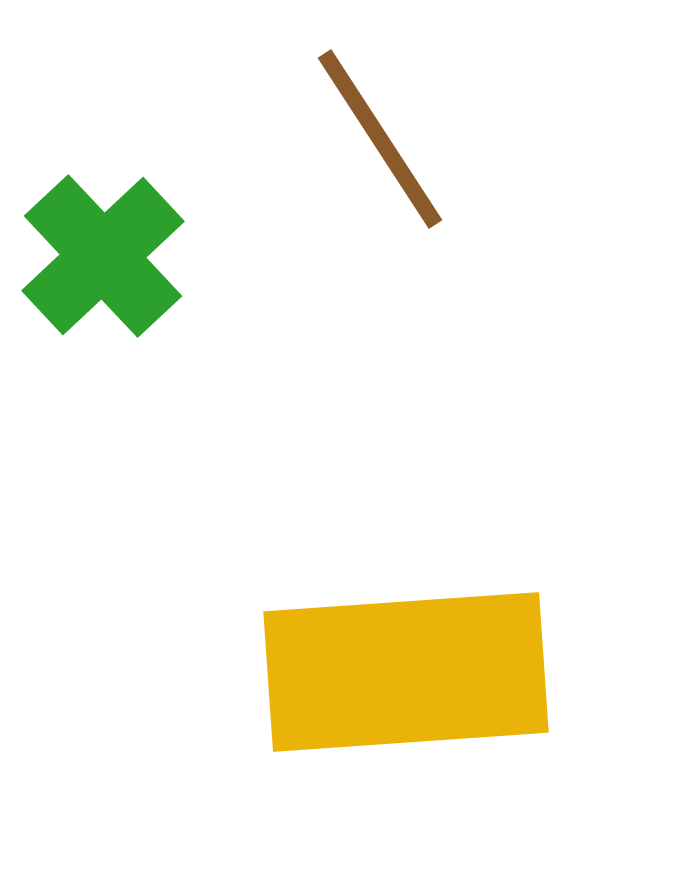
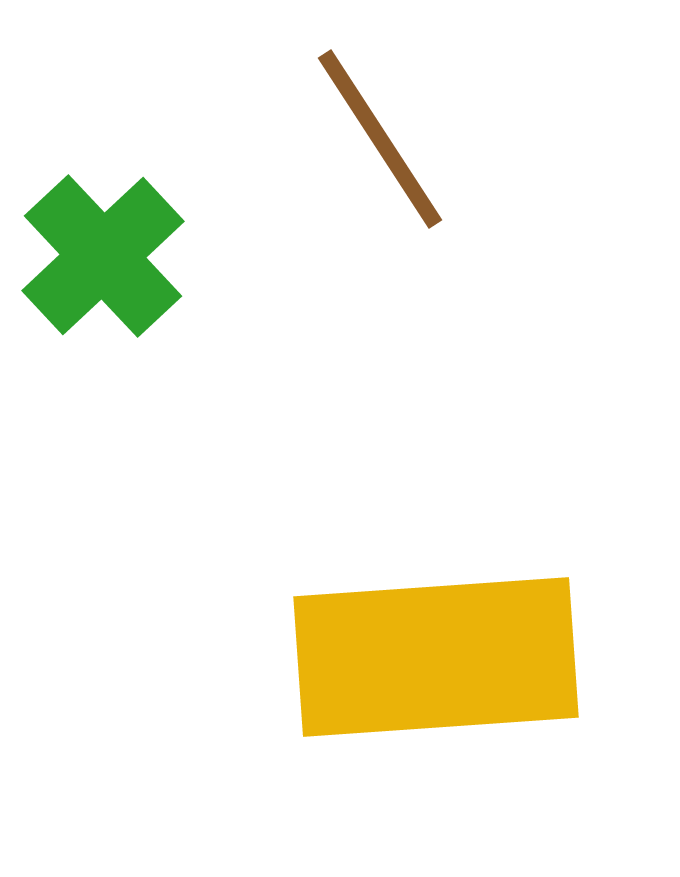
yellow rectangle: moved 30 px right, 15 px up
